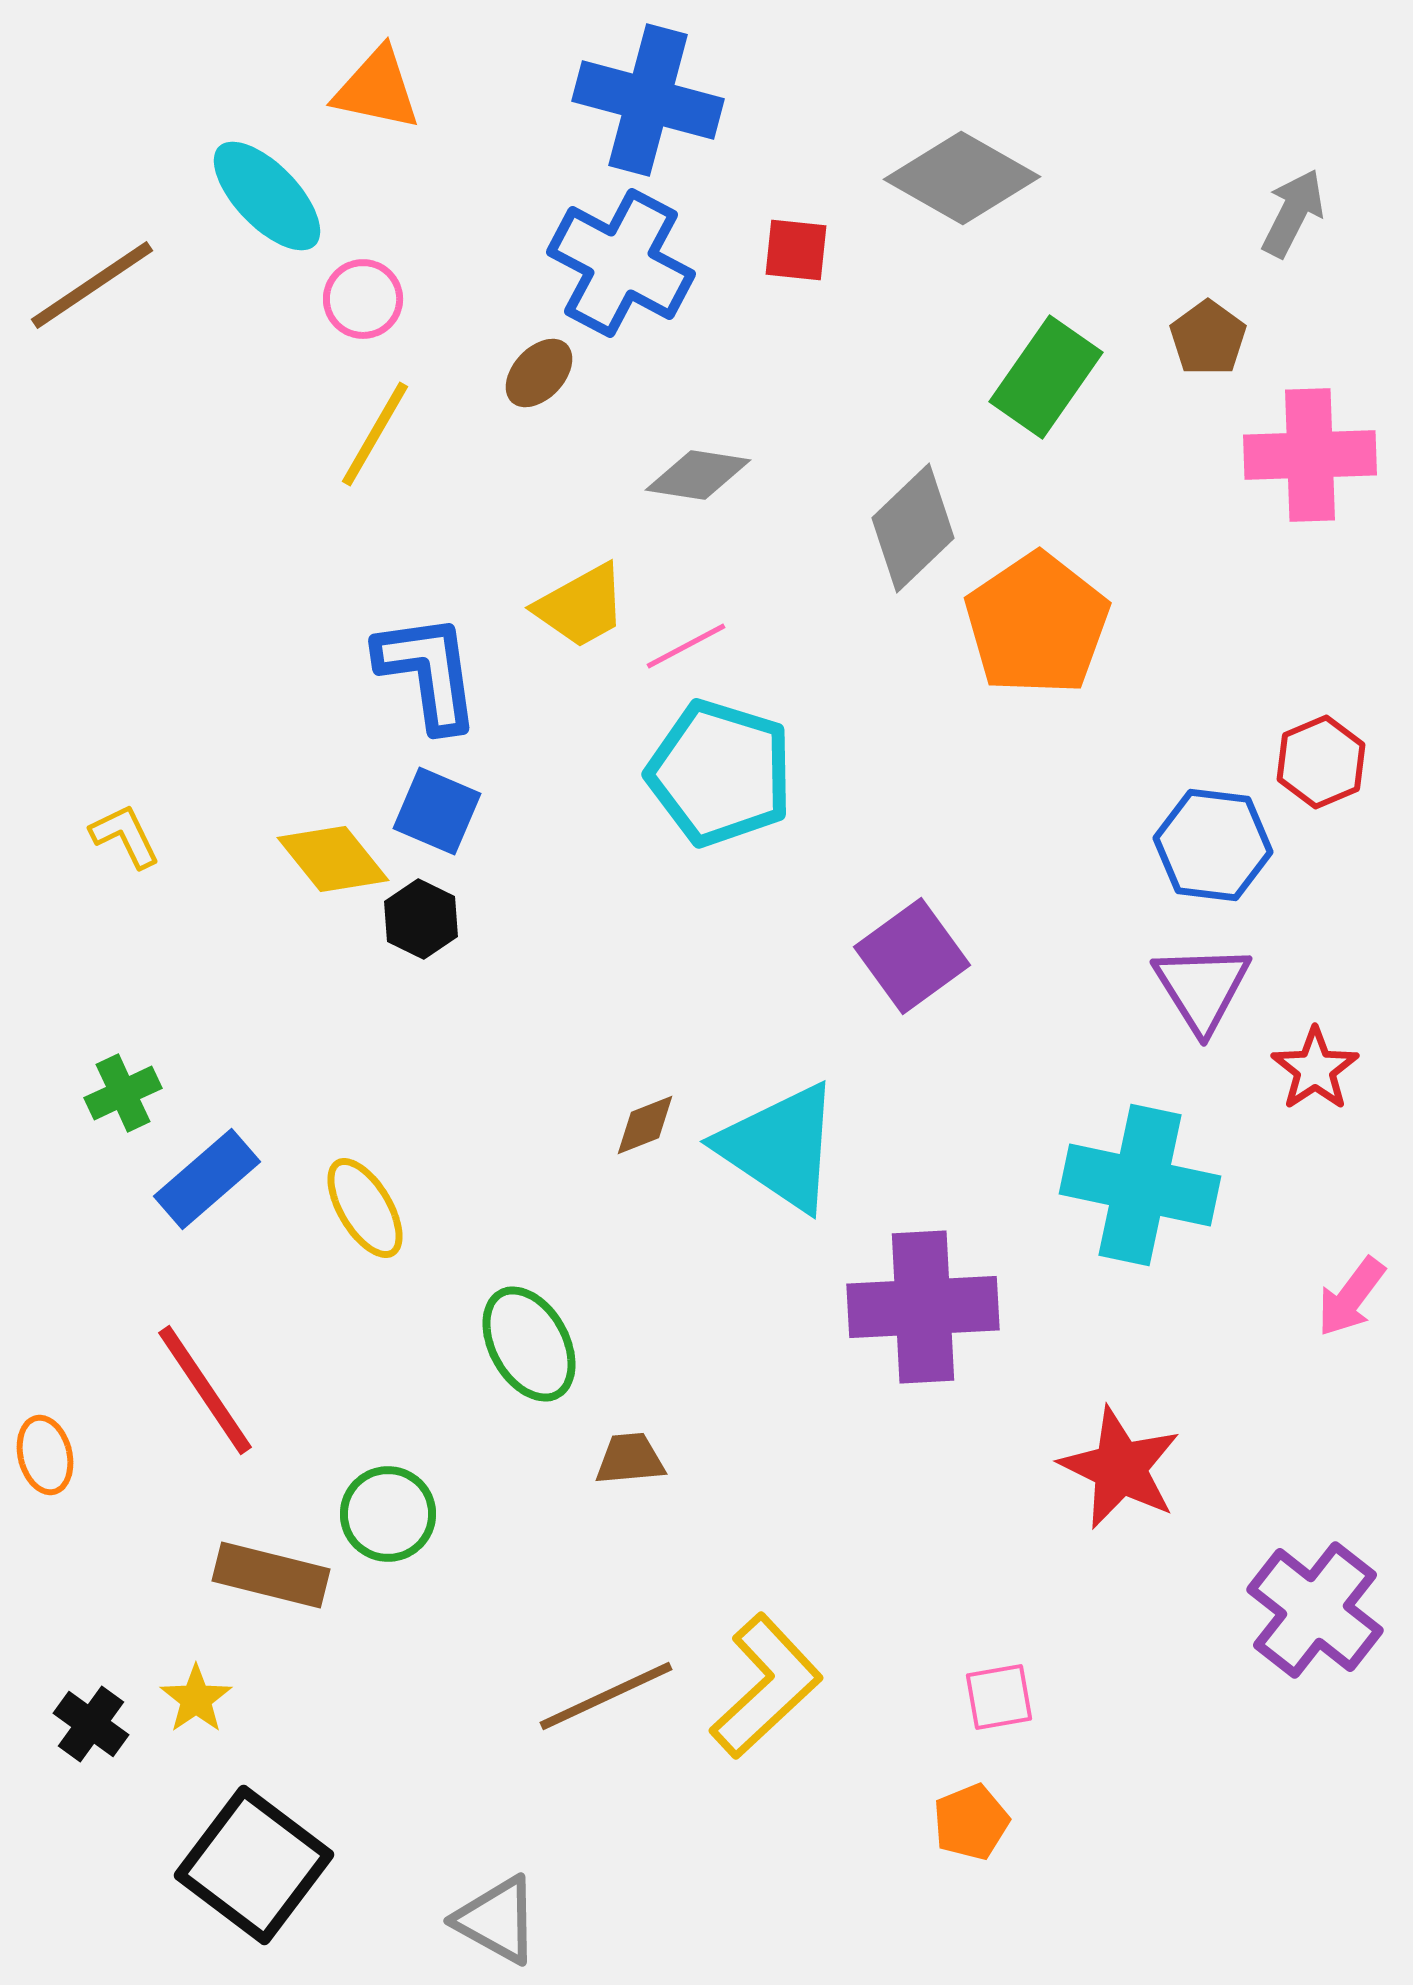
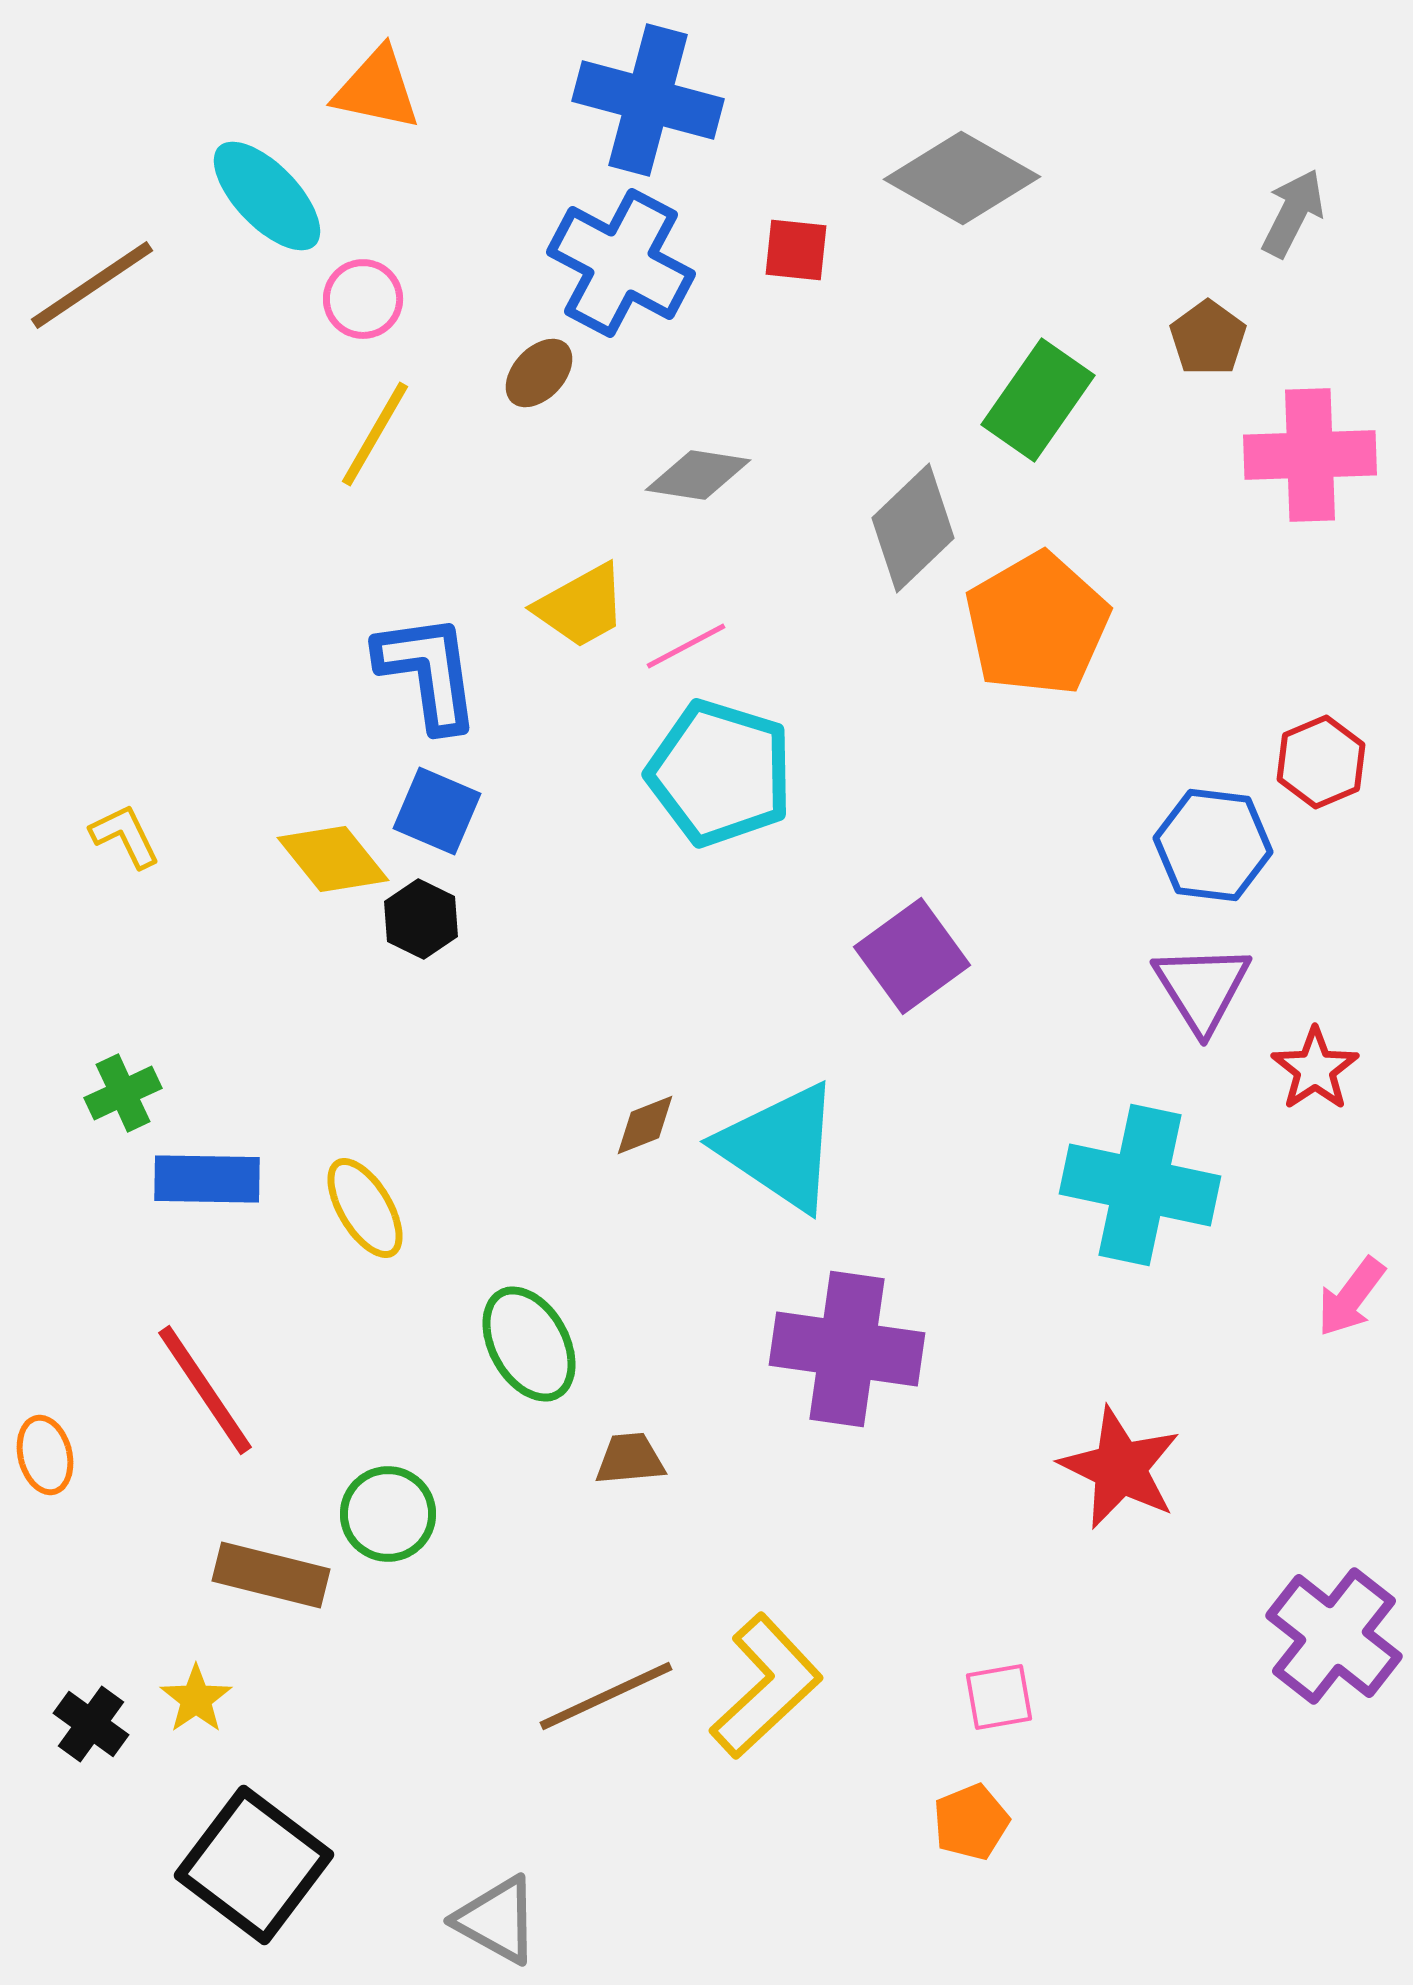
green rectangle at (1046, 377): moved 8 px left, 23 px down
orange pentagon at (1037, 624): rotated 4 degrees clockwise
blue rectangle at (207, 1179): rotated 42 degrees clockwise
purple cross at (923, 1307): moved 76 px left, 42 px down; rotated 11 degrees clockwise
purple cross at (1315, 1610): moved 19 px right, 26 px down
